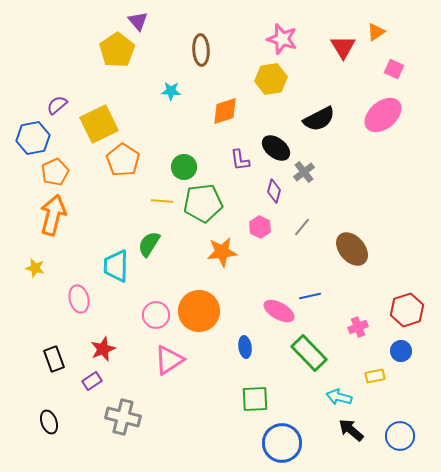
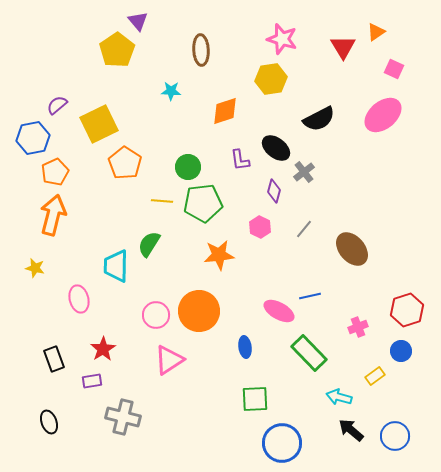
orange pentagon at (123, 160): moved 2 px right, 3 px down
green circle at (184, 167): moved 4 px right
gray line at (302, 227): moved 2 px right, 2 px down
orange star at (222, 252): moved 3 px left, 3 px down
red star at (103, 349): rotated 10 degrees counterclockwise
yellow rectangle at (375, 376): rotated 24 degrees counterclockwise
purple rectangle at (92, 381): rotated 24 degrees clockwise
blue circle at (400, 436): moved 5 px left
